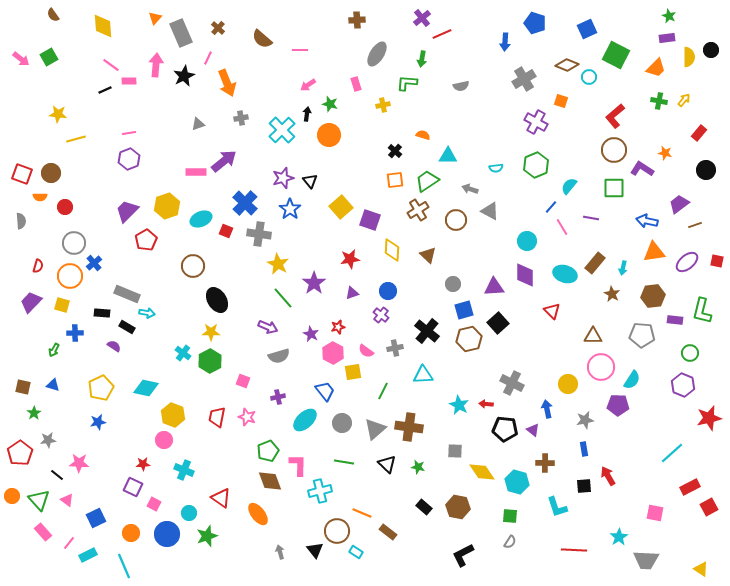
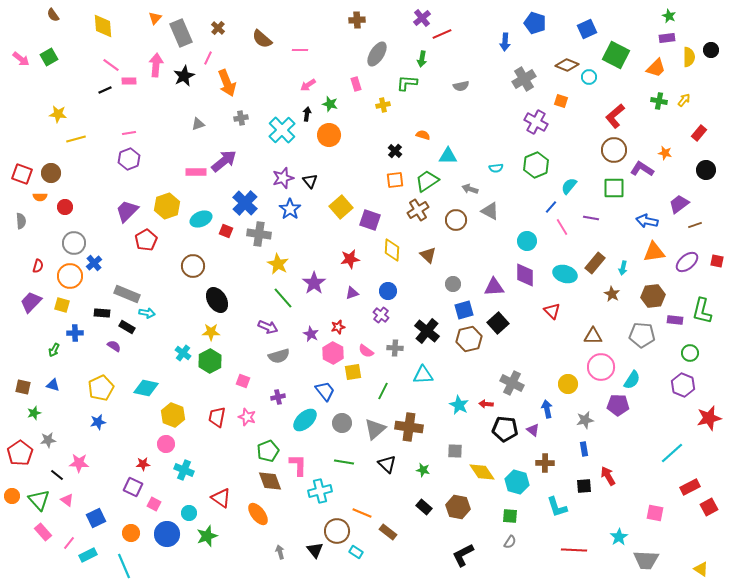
gray cross at (395, 348): rotated 14 degrees clockwise
green star at (34, 413): rotated 16 degrees clockwise
pink circle at (164, 440): moved 2 px right, 4 px down
green star at (418, 467): moved 5 px right, 3 px down
